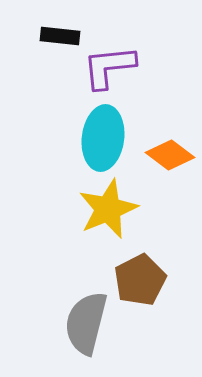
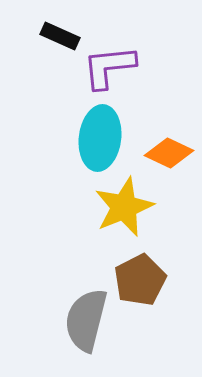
black rectangle: rotated 18 degrees clockwise
cyan ellipse: moved 3 px left
orange diamond: moved 1 px left, 2 px up; rotated 12 degrees counterclockwise
yellow star: moved 16 px right, 2 px up
gray semicircle: moved 3 px up
